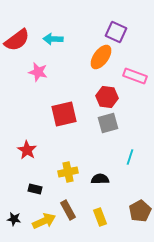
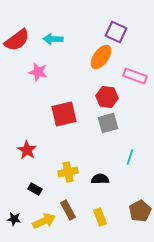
black rectangle: rotated 16 degrees clockwise
